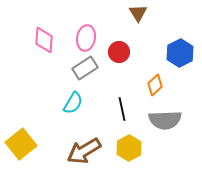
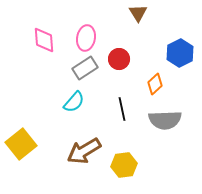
pink diamond: rotated 8 degrees counterclockwise
red circle: moved 7 px down
orange diamond: moved 1 px up
cyan semicircle: moved 1 px right, 1 px up; rotated 10 degrees clockwise
yellow hexagon: moved 5 px left, 17 px down; rotated 20 degrees clockwise
